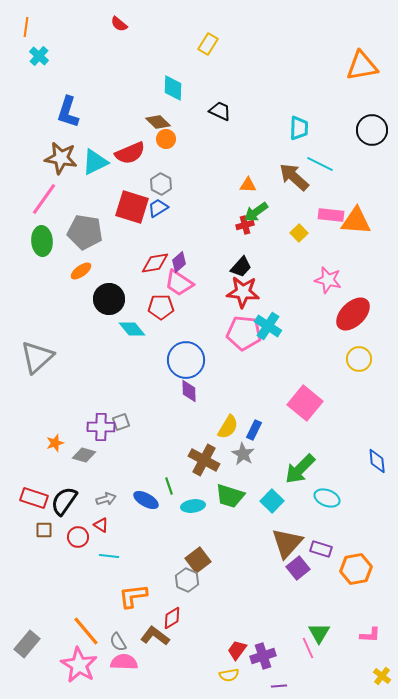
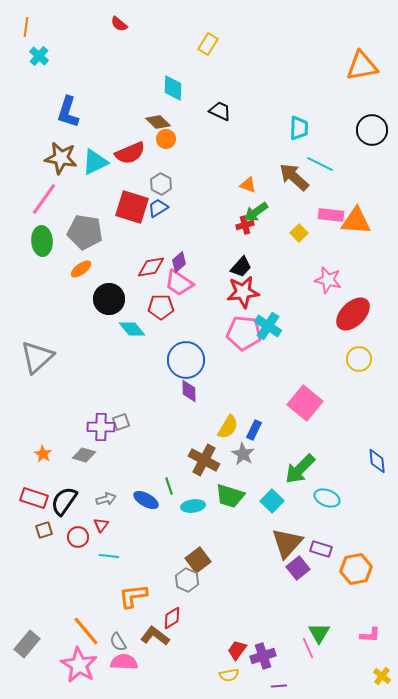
orange triangle at (248, 185): rotated 18 degrees clockwise
red diamond at (155, 263): moved 4 px left, 4 px down
orange ellipse at (81, 271): moved 2 px up
red star at (243, 292): rotated 12 degrees counterclockwise
orange star at (55, 443): moved 12 px left, 11 px down; rotated 24 degrees counterclockwise
red triangle at (101, 525): rotated 35 degrees clockwise
brown square at (44, 530): rotated 18 degrees counterclockwise
